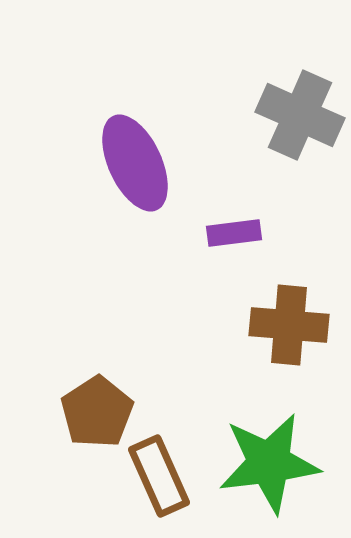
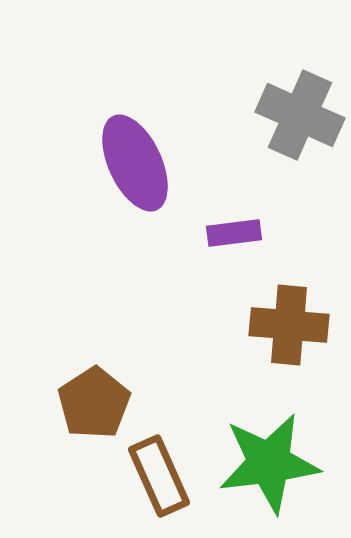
brown pentagon: moved 3 px left, 9 px up
